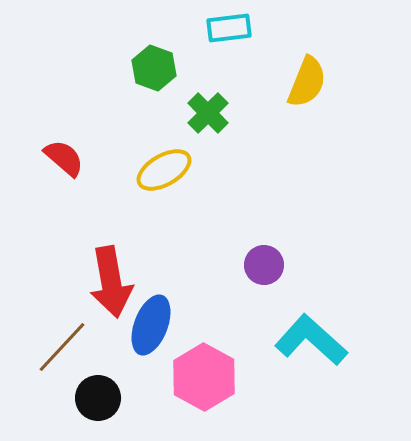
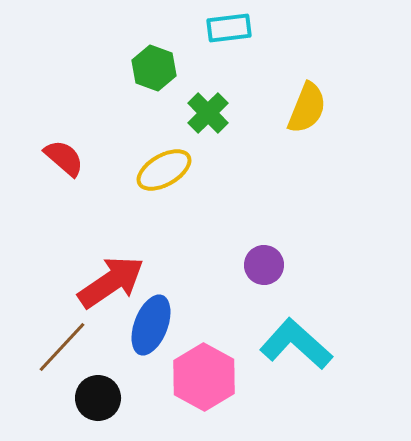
yellow semicircle: moved 26 px down
red arrow: rotated 114 degrees counterclockwise
cyan L-shape: moved 15 px left, 4 px down
